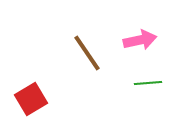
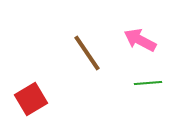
pink arrow: rotated 140 degrees counterclockwise
